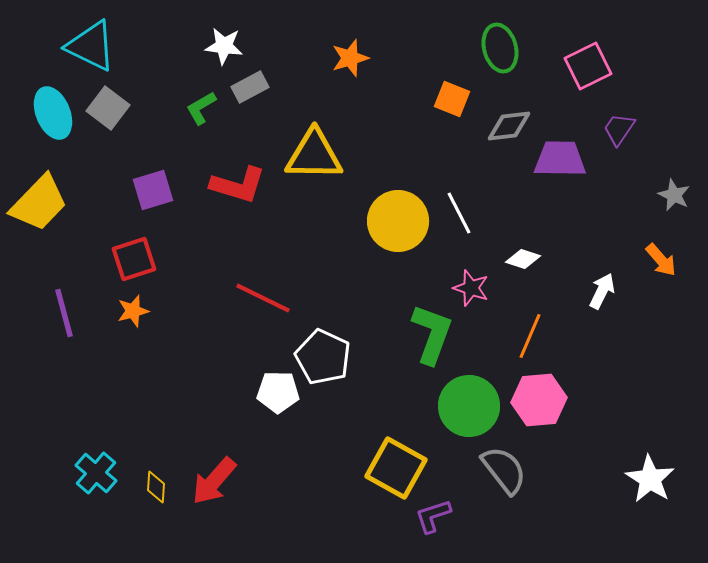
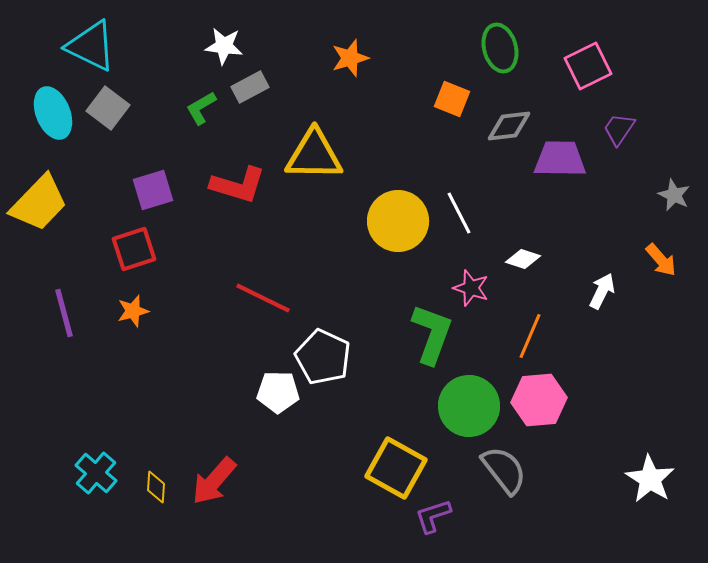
red square at (134, 259): moved 10 px up
